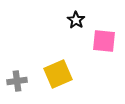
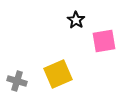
pink square: rotated 15 degrees counterclockwise
gray cross: rotated 24 degrees clockwise
